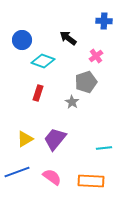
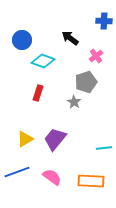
black arrow: moved 2 px right
gray star: moved 2 px right
